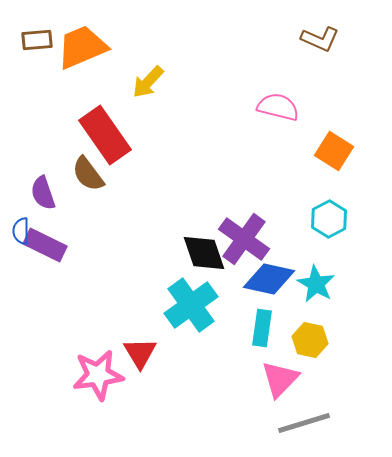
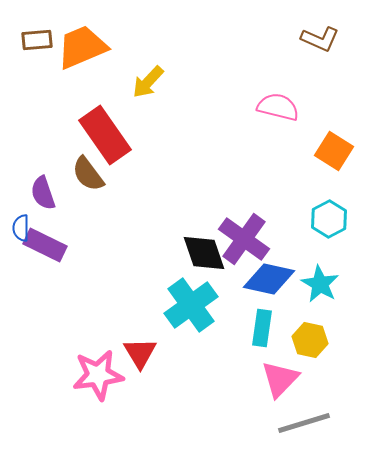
blue semicircle: moved 3 px up
cyan star: moved 4 px right
